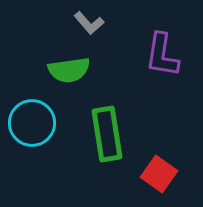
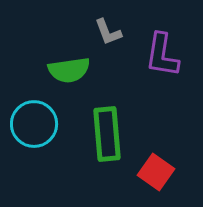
gray L-shape: moved 19 px right, 9 px down; rotated 20 degrees clockwise
cyan circle: moved 2 px right, 1 px down
green rectangle: rotated 4 degrees clockwise
red square: moved 3 px left, 2 px up
